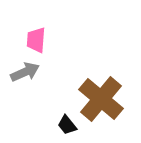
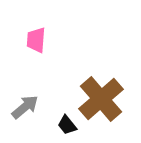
gray arrow: moved 35 px down; rotated 16 degrees counterclockwise
brown cross: rotated 9 degrees clockwise
